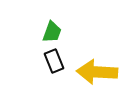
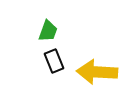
green trapezoid: moved 4 px left, 1 px up
